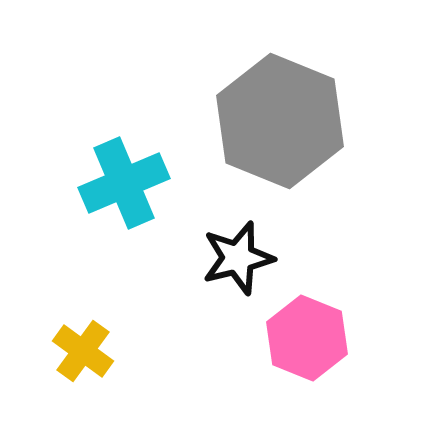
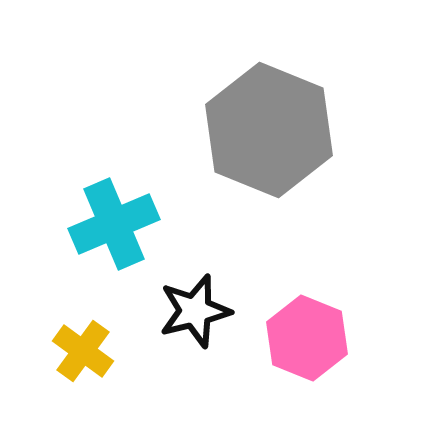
gray hexagon: moved 11 px left, 9 px down
cyan cross: moved 10 px left, 41 px down
black star: moved 43 px left, 53 px down
